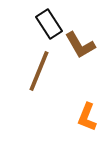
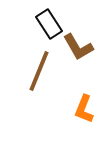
brown L-shape: moved 2 px left, 2 px down
orange L-shape: moved 3 px left, 8 px up
